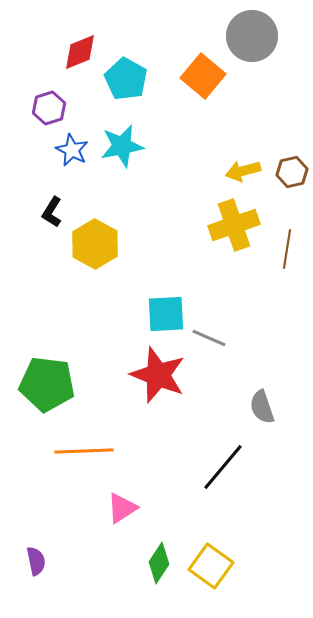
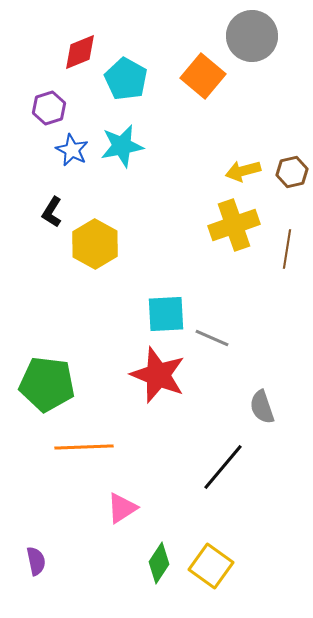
gray line: moved 3 px right
orange line: moved 4 px up
